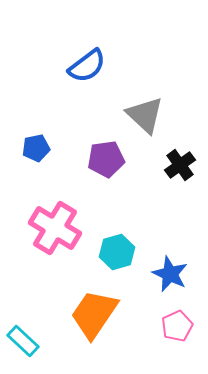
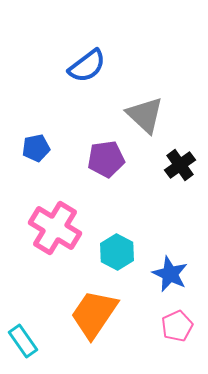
cyan hexagon: rotated 16 degrees counterclockwise
cyan rectangle: rotated 12 degrees clockwise
